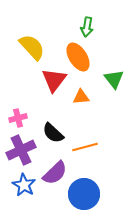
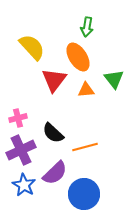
orange triangle: moved 5 px right, 7 px up
